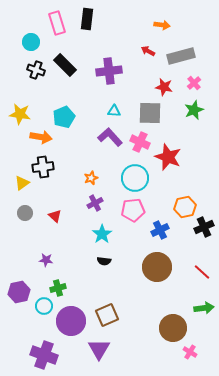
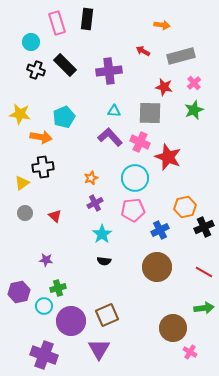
red arrow at (148, 51): moved 5 px left
red line at (202, 272): moved 2 px right; rotated 12 degrees counterclockwise
